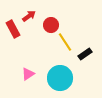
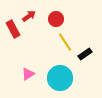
red circle: moved 5 px right, 6 px up
